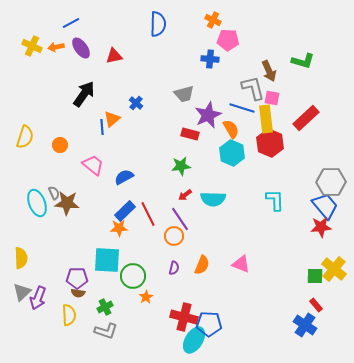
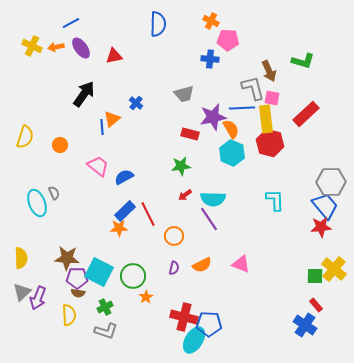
orange cross at (213, 20): moved 2 px left, 1 px down
blue line at (242, 108): rotated 20 degrees counterclockwise
purple star at (208, 115): moved 5 px right, 2 px down; rotated 12 degrees clockwise
red rectangle at (306, 118): moved 4 px up
red hexagon at (270, 143): rotated 8 degrees counterclockwise
pink trapezoid at (93, 165): moved 5 px right, 1 px down
brown star at (67, 203): moved 55 px down
purple line at (180, 219): moved 29 px right
cyan square at (107, 260): moved 8 px left, 12 px down; rotated 24 degrees clockwise
orange semicircle at (202, 265): rotated 42 degrees clockwise
